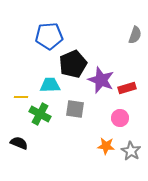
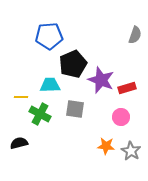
pink circle: moved 1 px right, 1 px up
black semicircle: rotated 36 degrees counterclockwise
